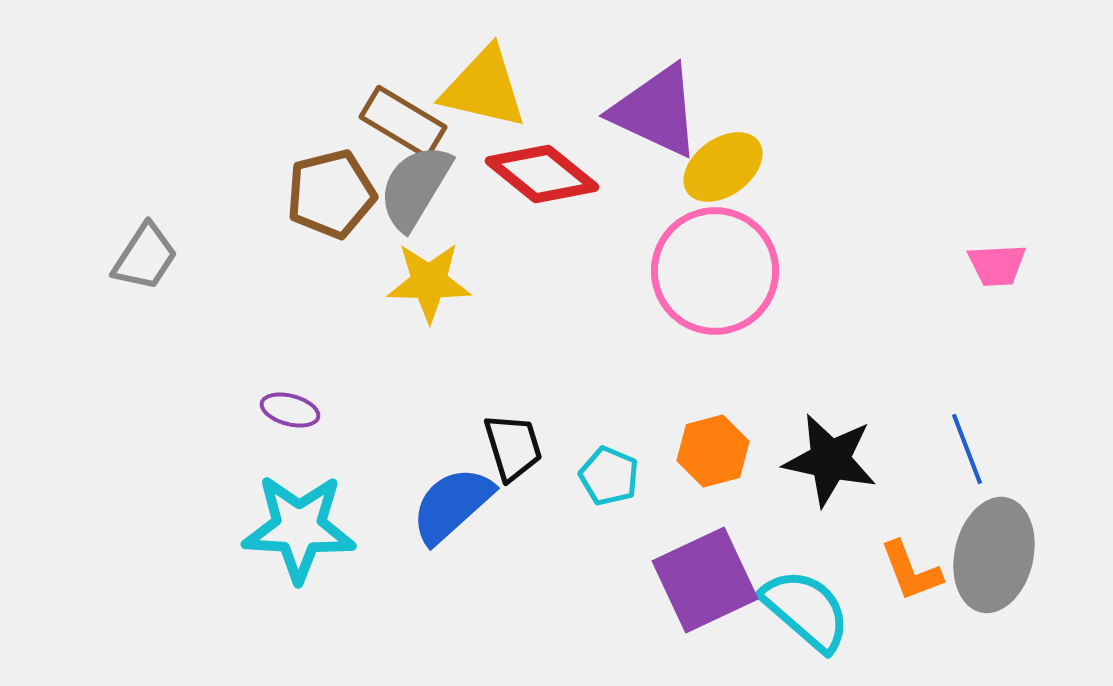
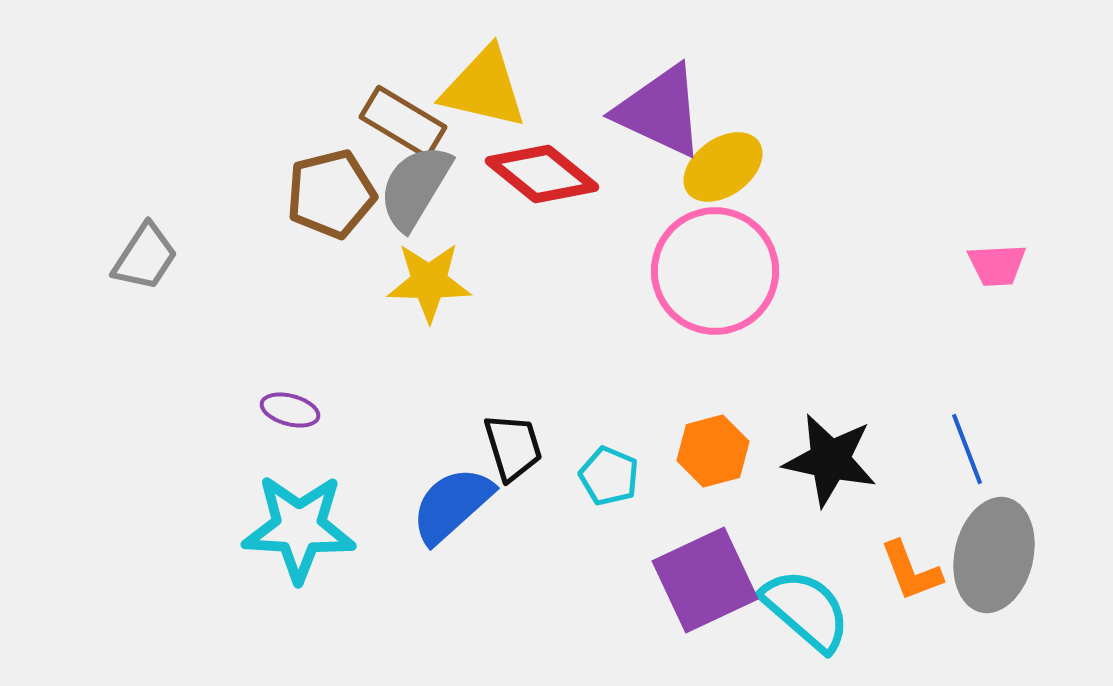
purple triangle: moved 4 px right
